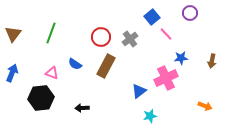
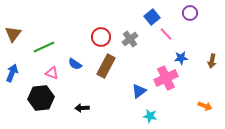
green line: moved 7 px left, 14 px down; rotated 45 degrees clockwise
cyan star: rotated 24 degrees clockwise
